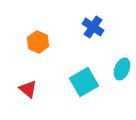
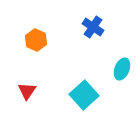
orange hexagon: moved 2 px left, 2 px up
cyan square: moved 13 px down; rotated 12 degrees counterclockwise
red triangle: moved 1 px left, 2 px down; rotated 24 degrees clockwise
